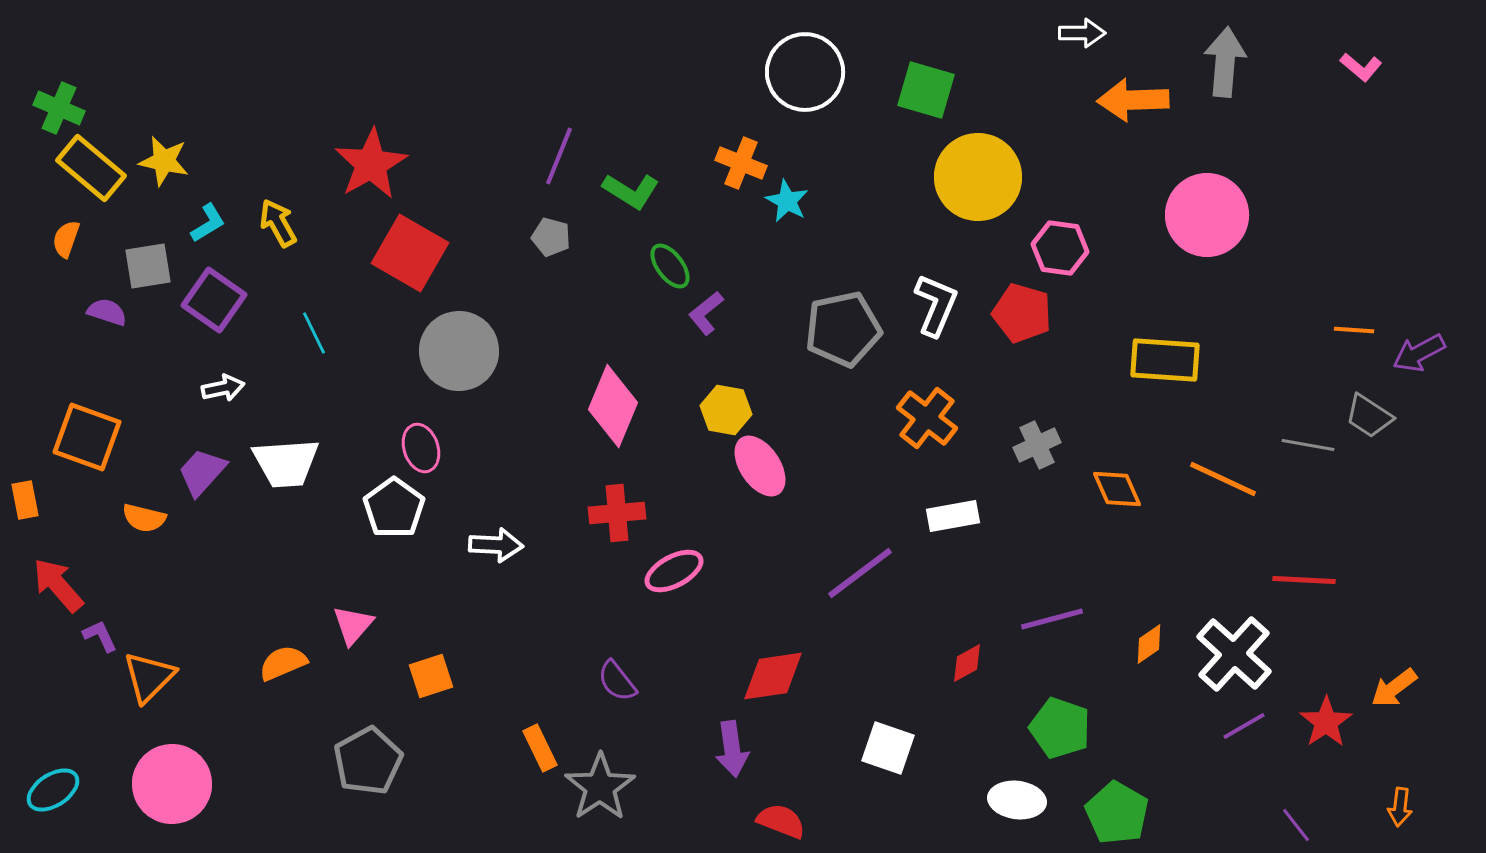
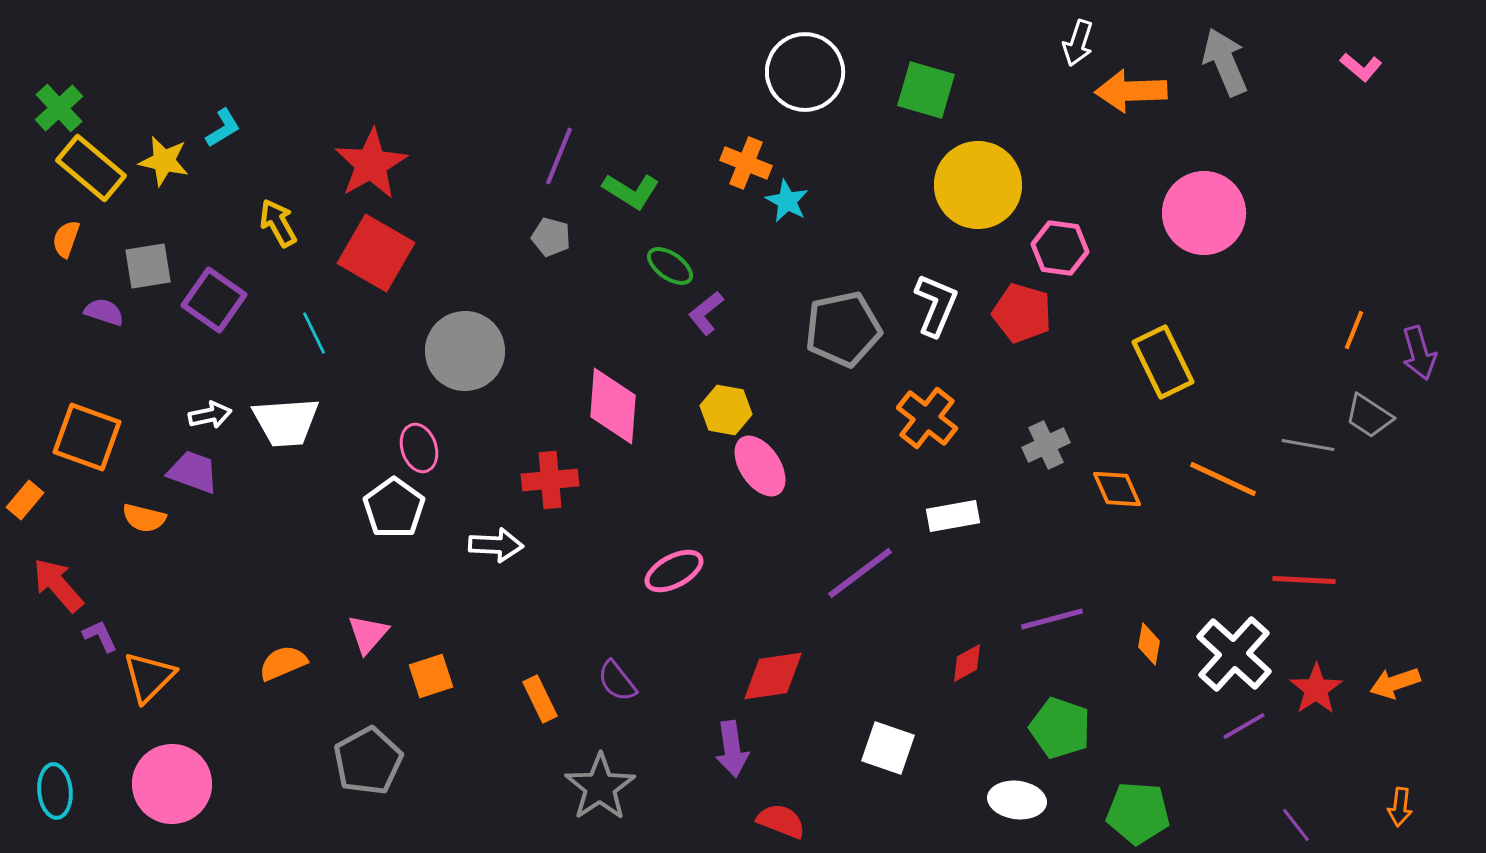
white arrow at (1082, 33): moved 4 px left, 10 px down; rotated 108 degrees clockwise
gray arrow at (1225, 62): rotated 28 degrees counterclockwise
orange arrow at (1133, 100): moved 2 px left, 9 px up
green cross at (59, 108): rotated 24 degrees clockwise
orange cross at (741, 163): moved 5 px right
yellow circle at (978, 177): moved 8 px down
pink circle at (1207, 215): moved 3 px left, 2 px up
cyan L-shape at (208, 223): moved 15 px right, 95 px up
red square at (410, 253): moved 34 px left
green ellipse at (670, 266): rotated 18 degrees counterclockwise
purple semicircle at (107, 312): moved 3 px left
orange line at (1354, 330): rotated 72 degrees counterclockwise
gray circle at (459, 351): moved 6 px right
purple arrow at (1419, 353): rotated 78 degrees counterclockwise
yellow rectangle at (1165, 360): moved 2 px left, 2 px down; rotated 60 degrees clockwise
white arrow at (223, 388): moved 13 px left, 27 px down
pink diamond at (613, 406): rotated 18 degrees counterclockwise
gray cross at (1037, 445): moved 9 px right
pink ellipse at (421, 448): moved 2 px left
white trapezoid at (286, 463): moved 41 px up
purple trapezoid at (202, 472): moved 9 px left; rotated 68 degrees clockwise
orange rectangle at (25, 500): rotated 51 degrees clockwise
red cross at (617, 513): moved 67 px left, 33 px up
pink triangle at (353, 625): moved 15 px right, 9 px down
orange diamond at (1149, 644): rotated 45 degrees counterclockwise
orange arrow at (1394, 688): moved 1 px right, 5 px up; rotated 18 degrees clockwise
red star at (1326, 722): moved 10 px left, 33 px up
orange rectangle at (540, 748): moved 49 px up
cyan ellipse at (53, 790): moved 2 px right, 1 px down; rotated 62 degrees counterclockwise
green pentagon at (1117, 813): moved 21 px right; rotated 26 degrees counterclockwise
